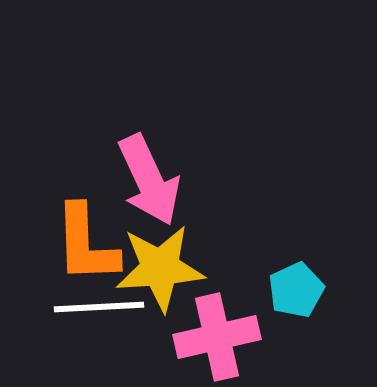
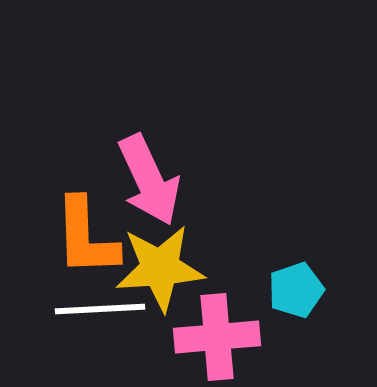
orange L-shape: moved 7 px up
cyan pentagon: rotated 6 degrees clockwise
white line: moved 1 px right, 2 px down
pink cross: rotated 8 degrees clockwise
